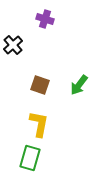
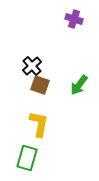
purple cross: moved 29 px right
black cross: moved 19 px right, 21 px down
green rectangle: moved 3 px left
